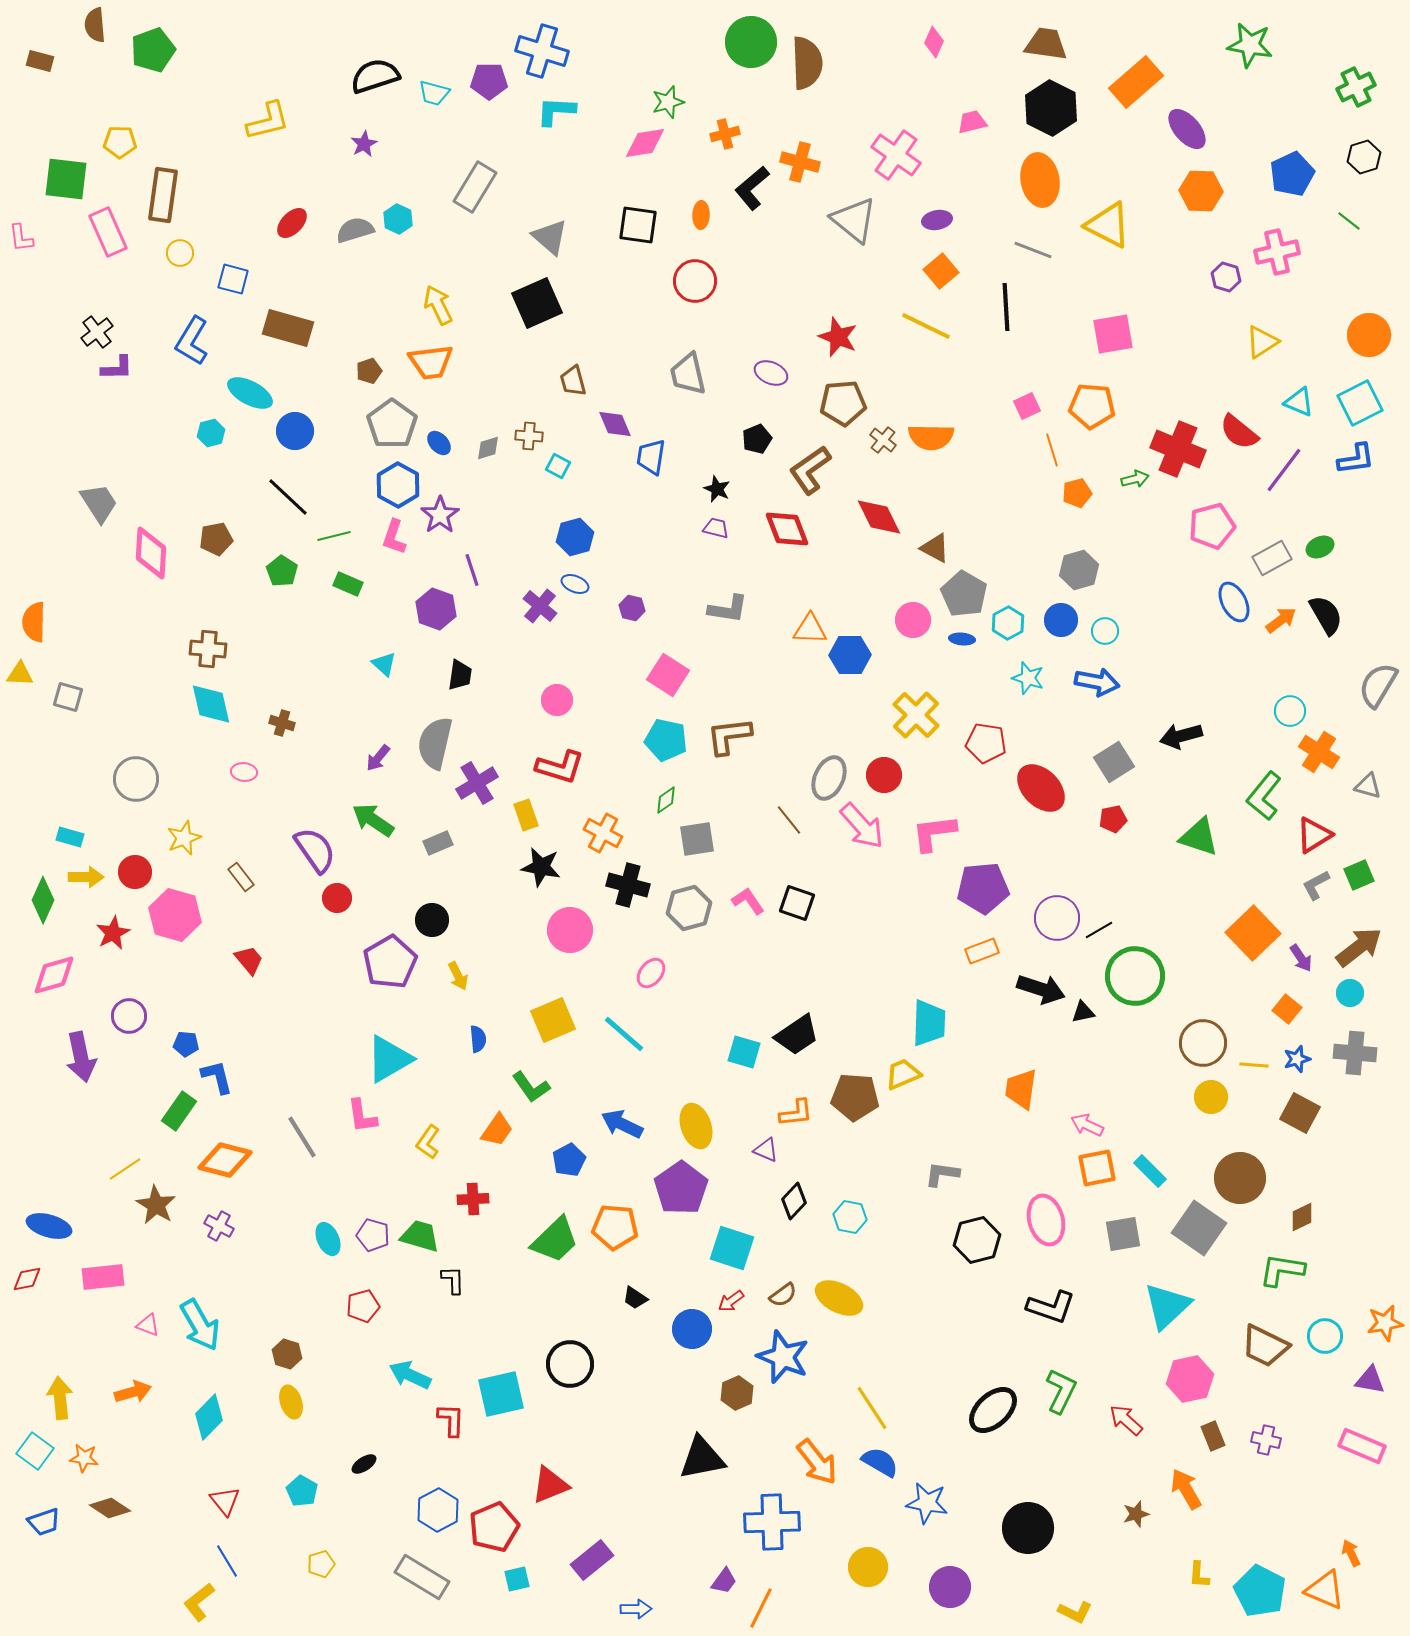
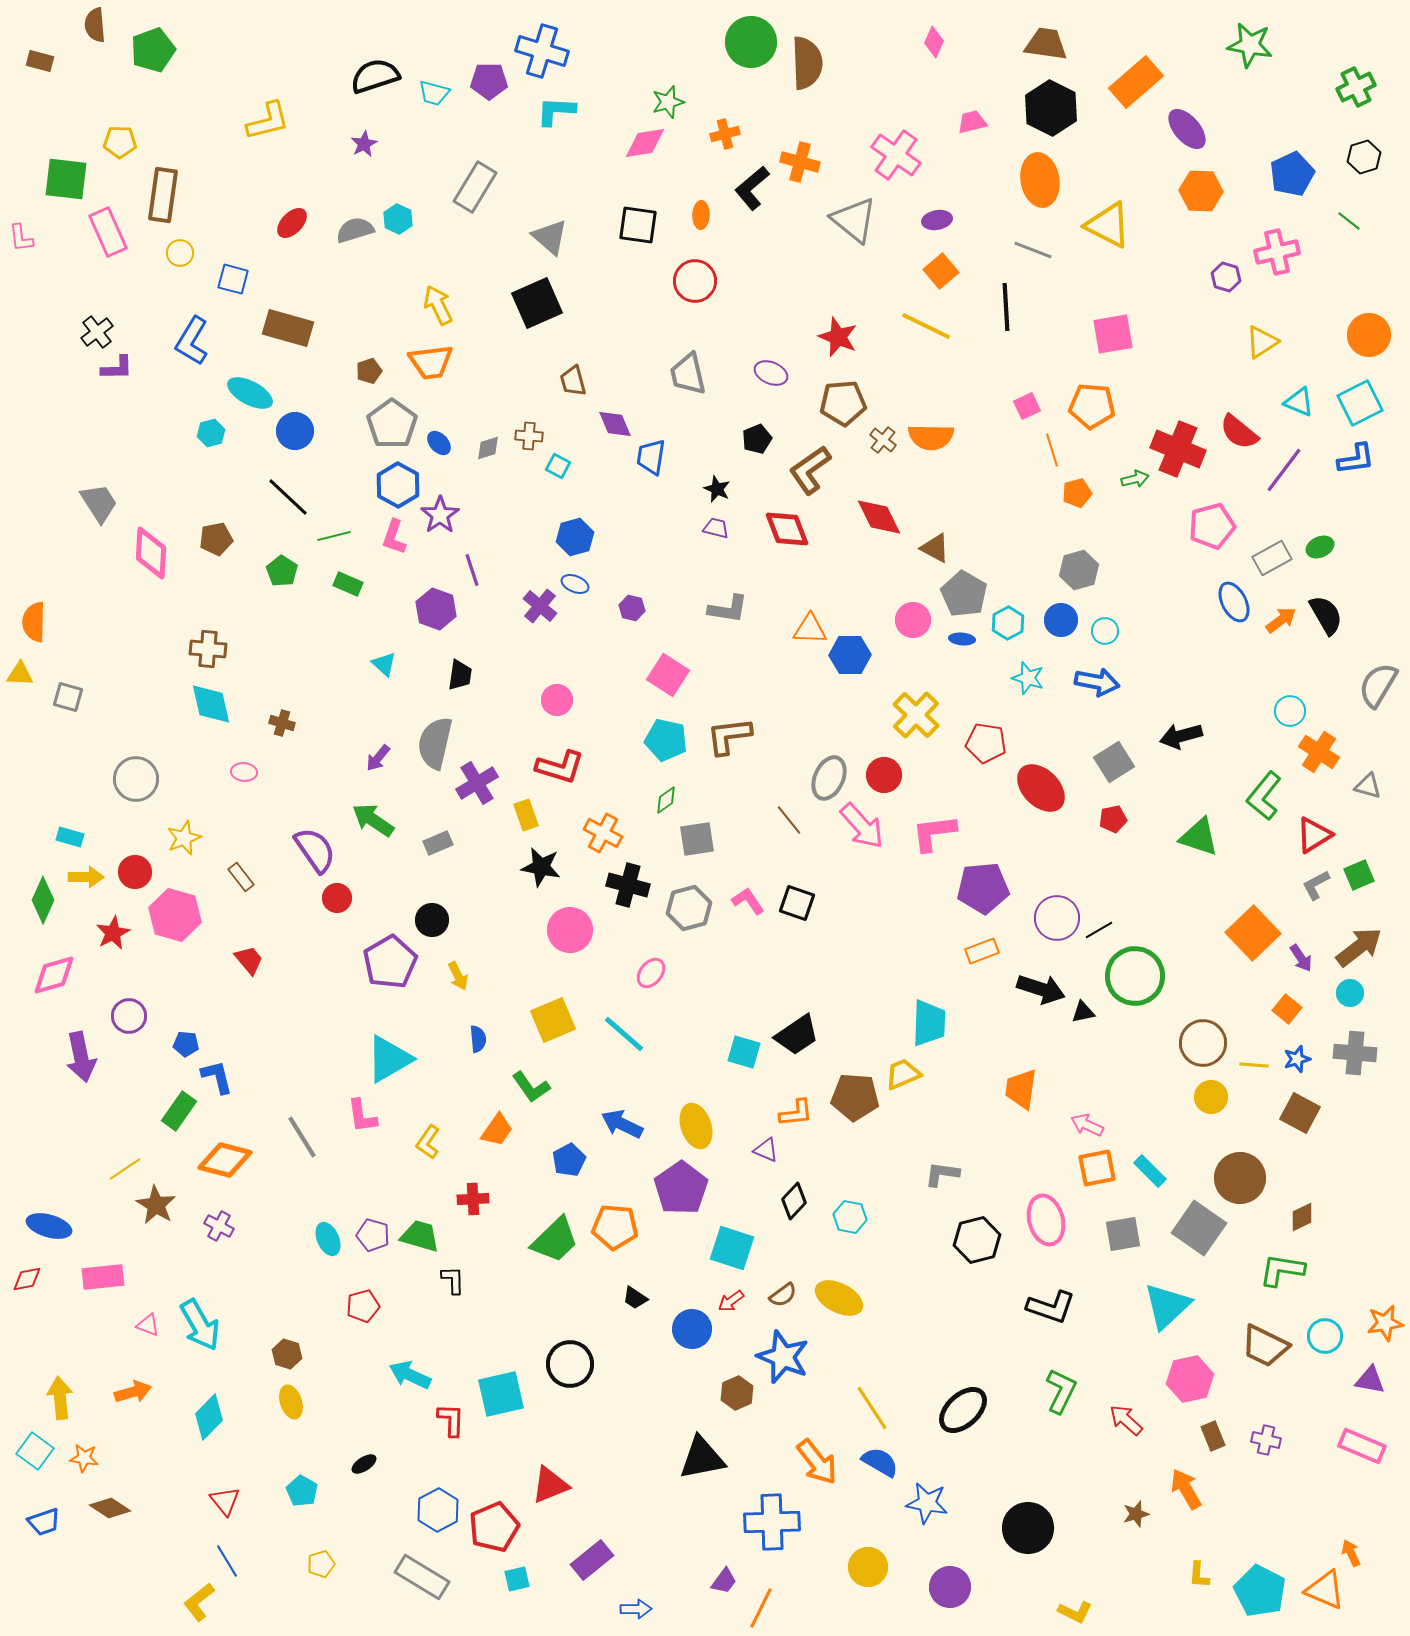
black ellipse at (993, 1410): moved 30 px left
